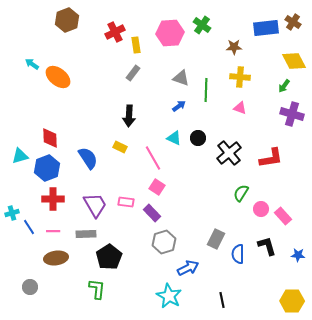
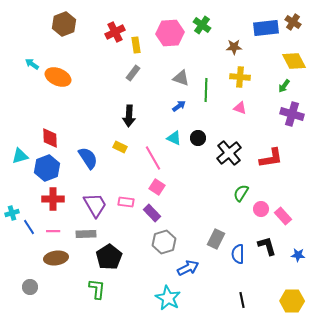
brown hexagon at (67, 20): moved 3 px left, 4 px down
orange ellipse at (58, 77): rotated 15 degrees counterclockwise
cyan star at (169, 296): moved 1 px left, 2 px down
black line at (222, 300): moved 20 px right
